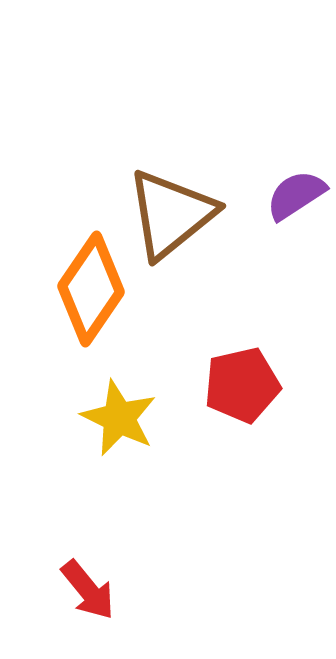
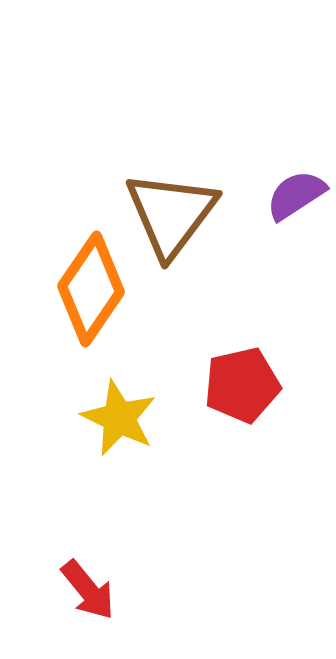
brown triangle: rotated 14 degrees counterclockwise
